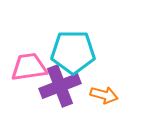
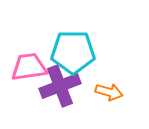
orange arrow: moved 5 px right, 3 px up
